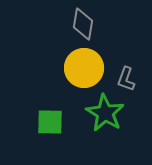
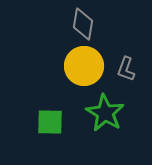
yellow circle: moved 2 px up
gray L-shape: moved 10 px up
